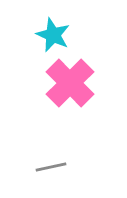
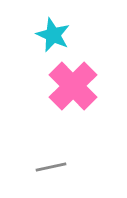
pink cross: moved 3 px right, 3 px down
